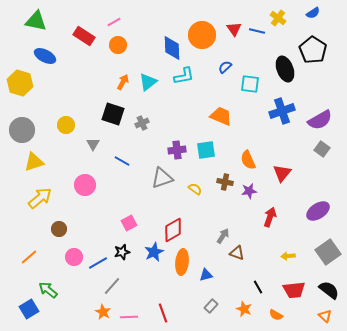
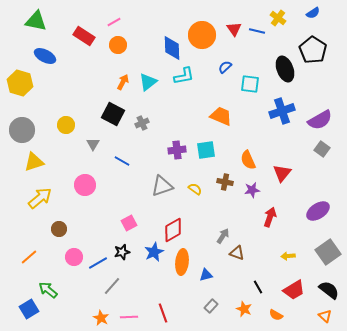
black square at (113, 114): rotated 10 degrees clockwise
gray triangle at (162, 178): moved 8 px down
purple star at (249, 191): moved 3 px right, 1 px up
red trapezoid at (294, 290): rotated 25 degrees counterclockwise
orange star at (103, 312): moved 2 px left, 6 px down
